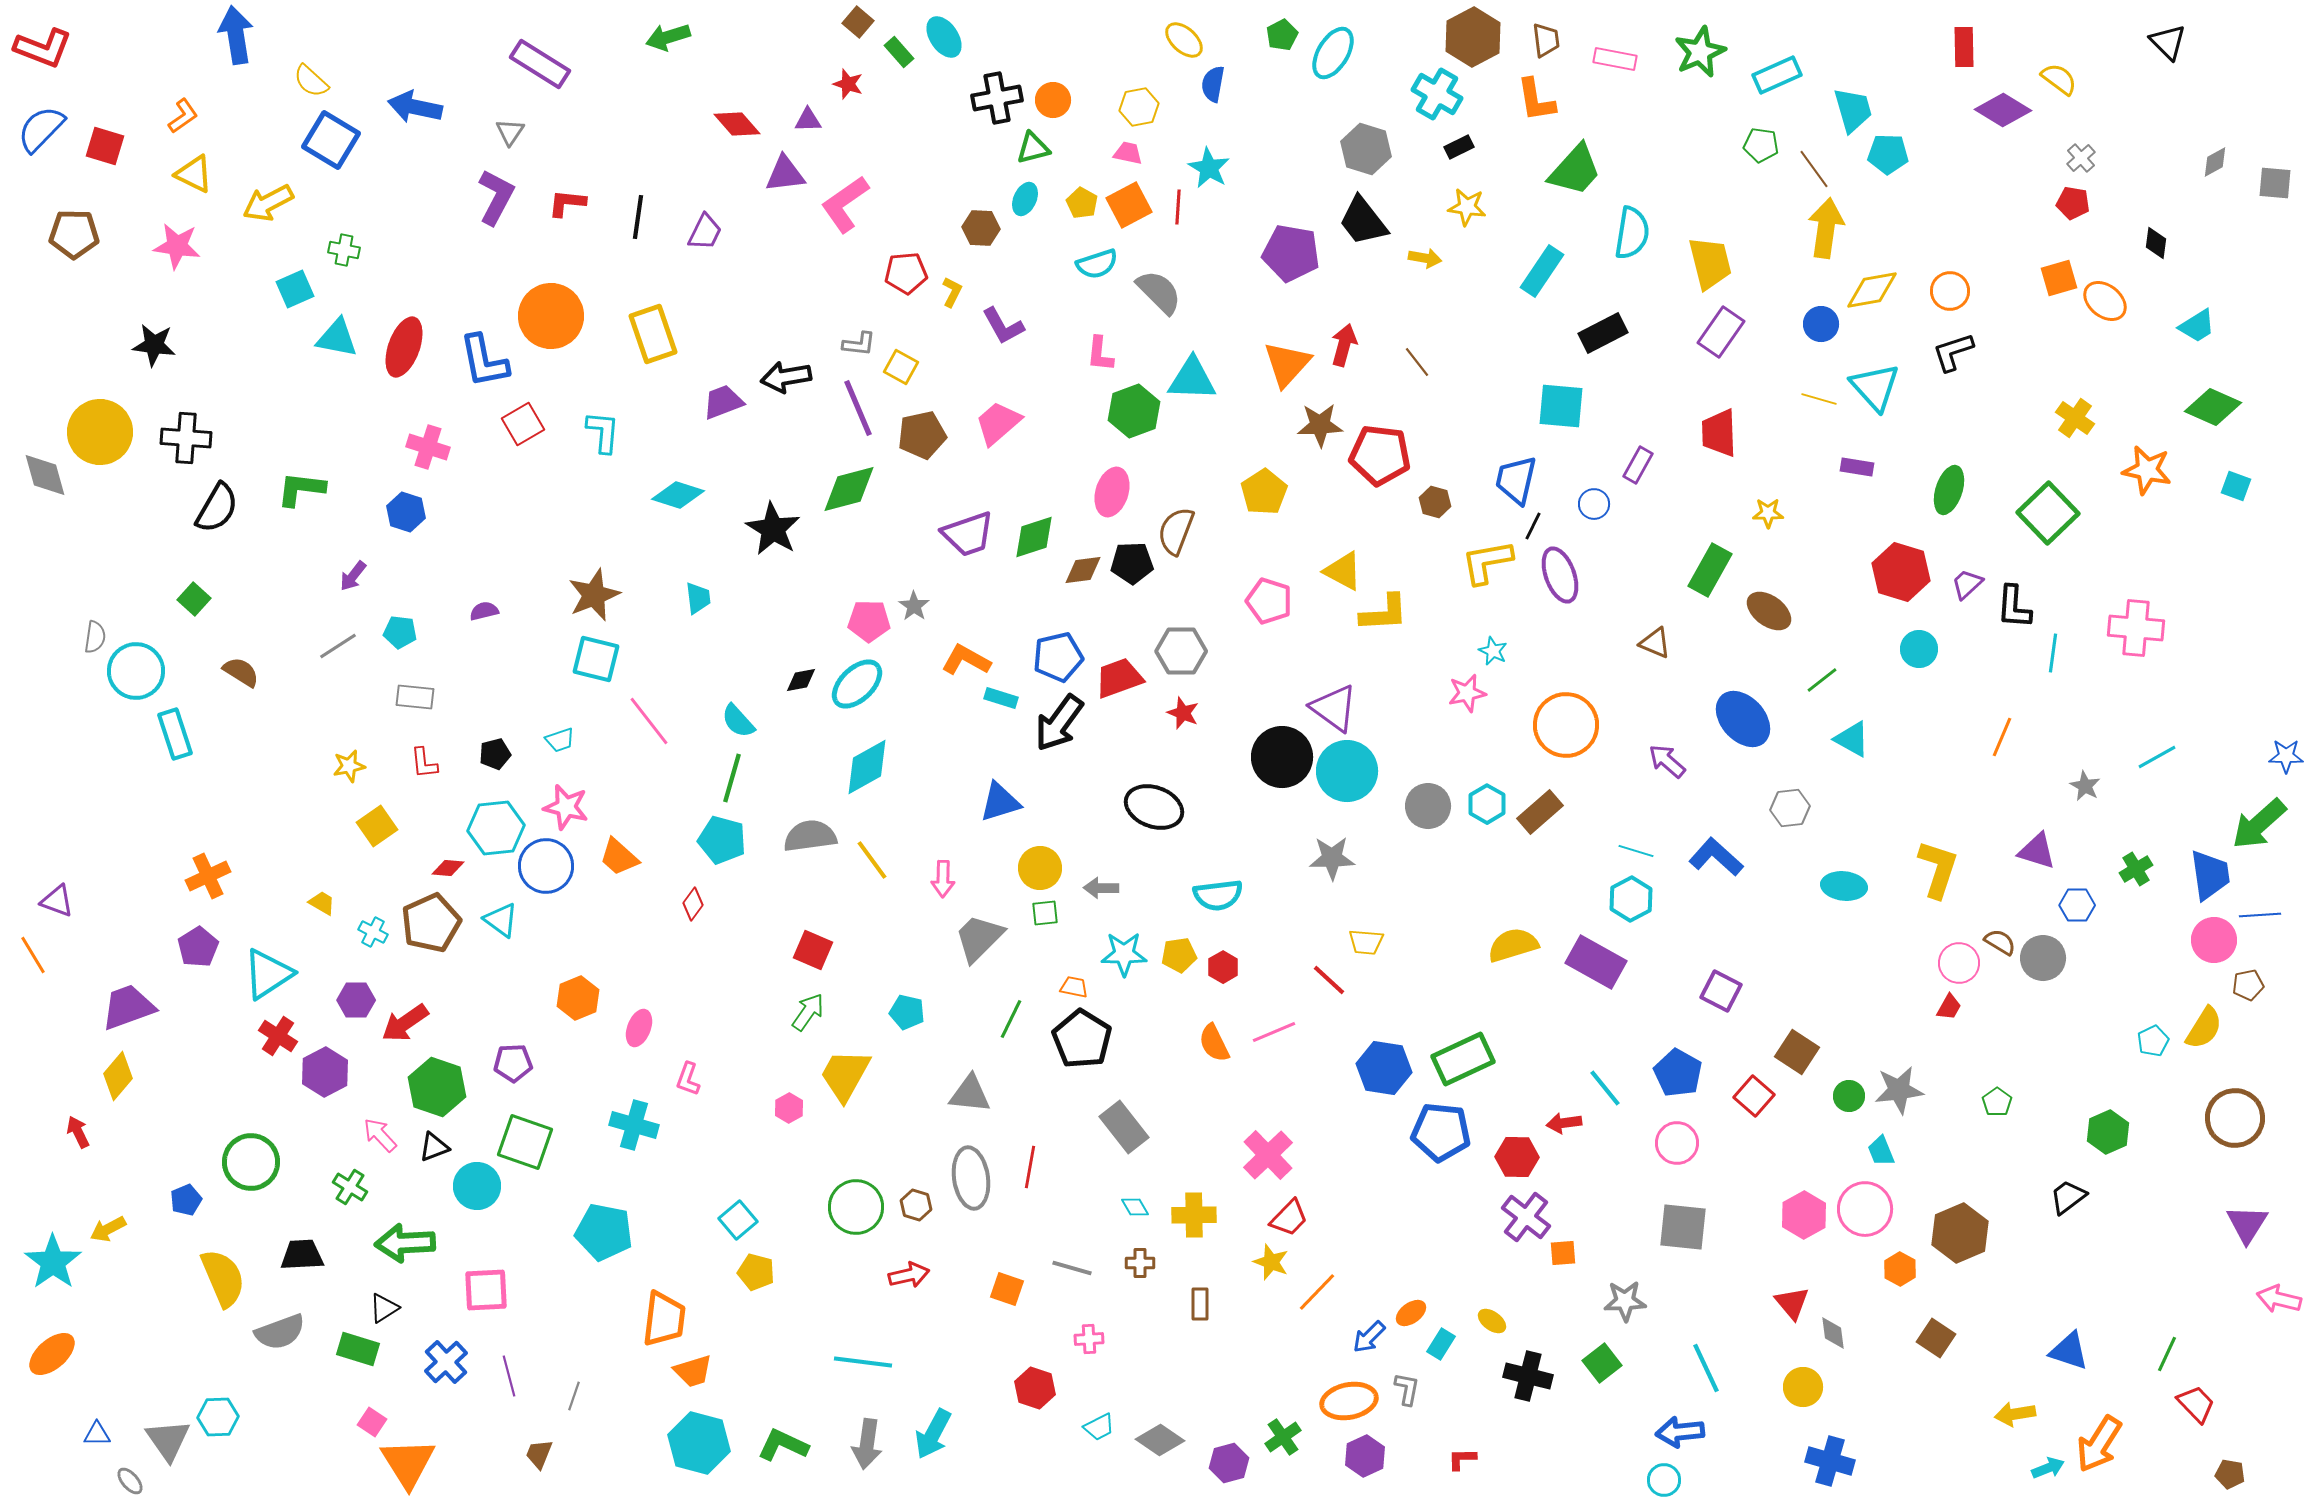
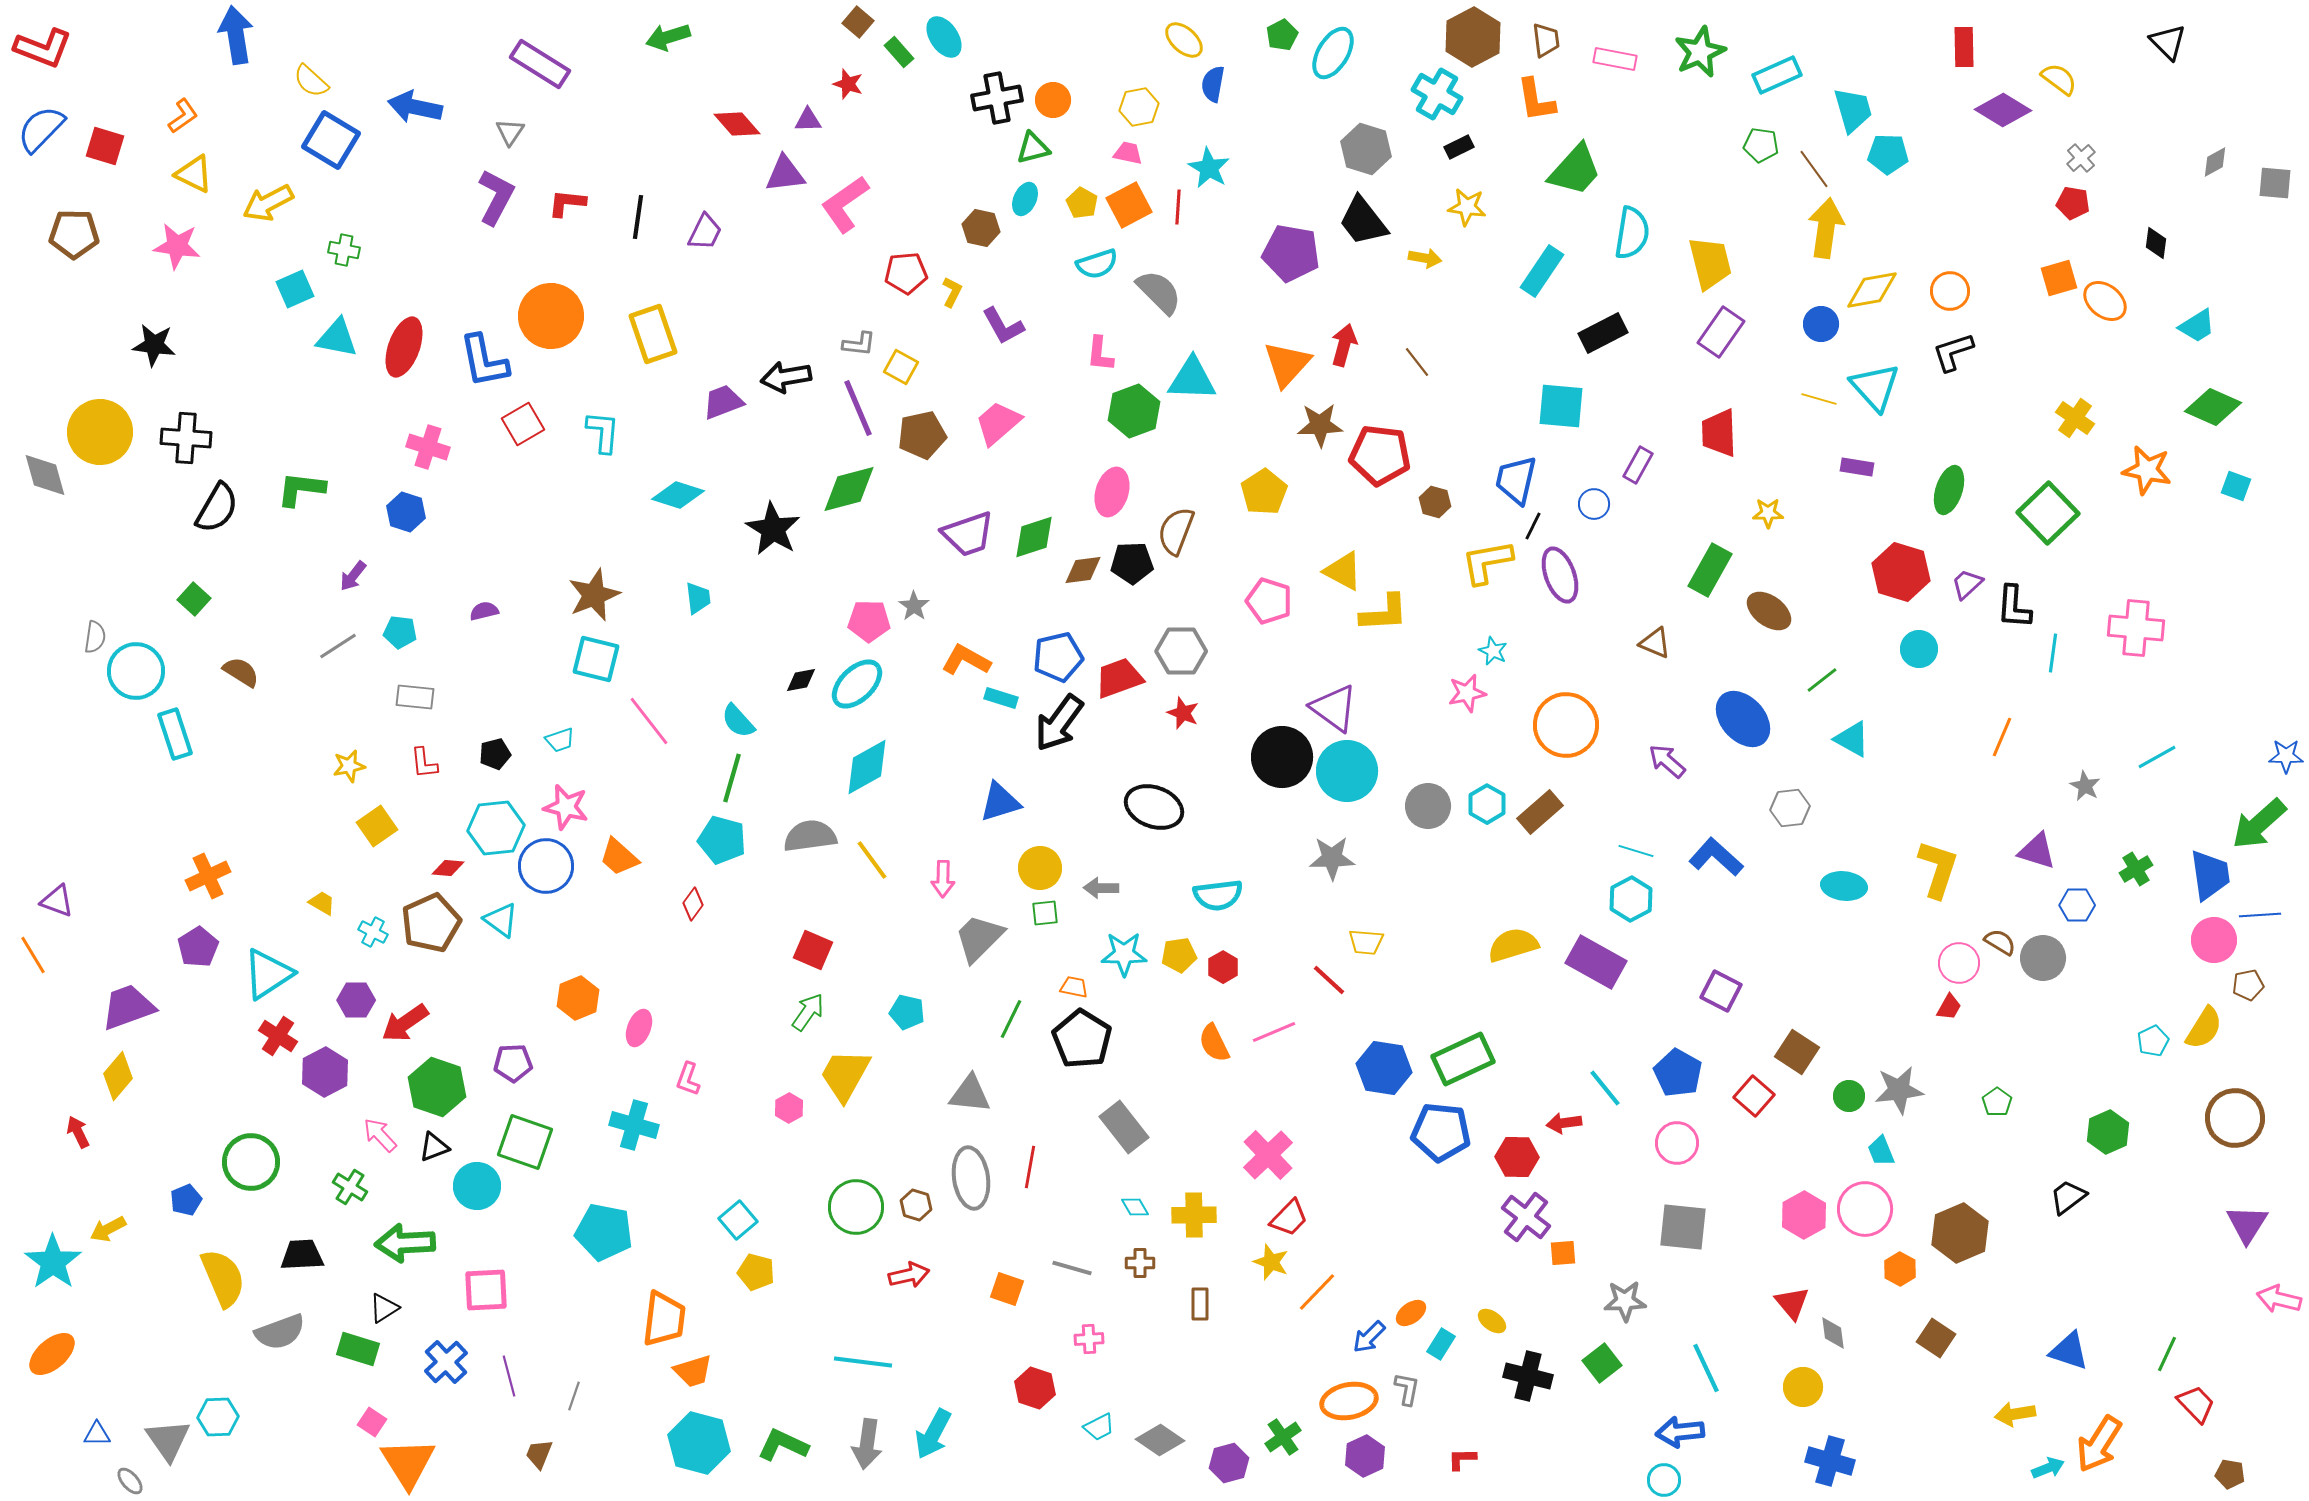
brown hexagon at (981, 228): rotated 9 degrees clockwise
